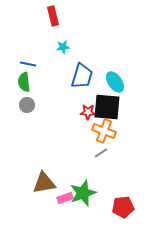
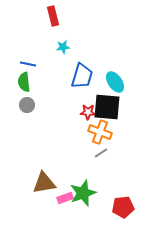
orange cross: moved 4 px left, 1 px down
